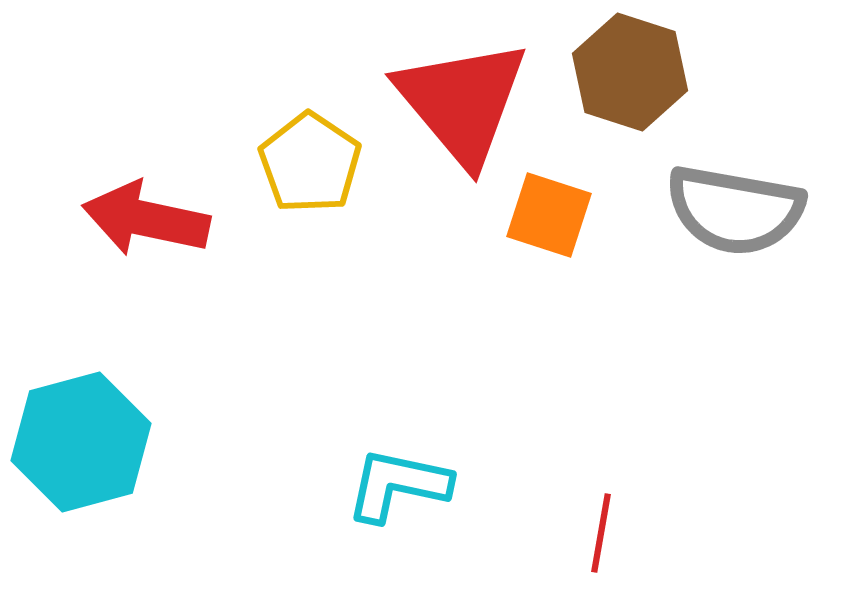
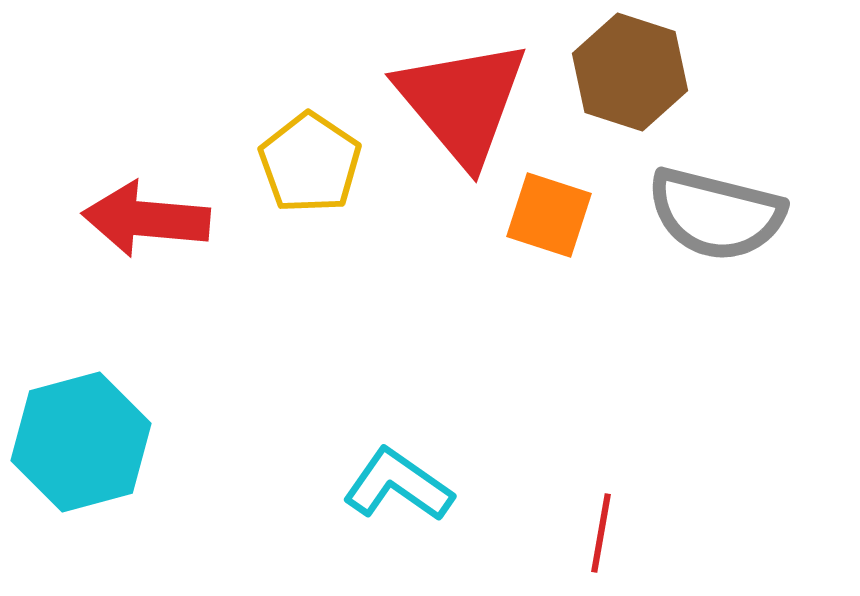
gray semicircle: moved 19 px left, 4 px down; rotated 4 degrees clockwise
red arrow: rotated 7 degrees counterclockwise
cyan L-shape: rotated 23 degrees clockwise
